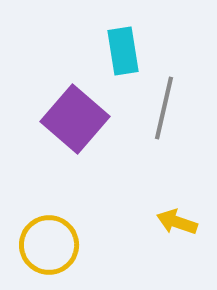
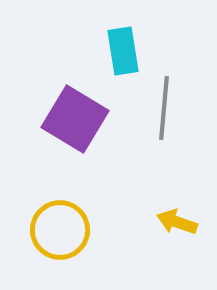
gray line: rotated 8 degrees counterclockwise
purple square: rotated 10 degrees counterclockwise
yellow circle: moved 11 px right, 15 px up
